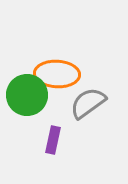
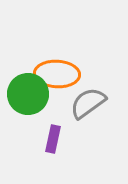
green circle: moved 1 px right, 1 px up
purple rectangle: moved 1 px up
